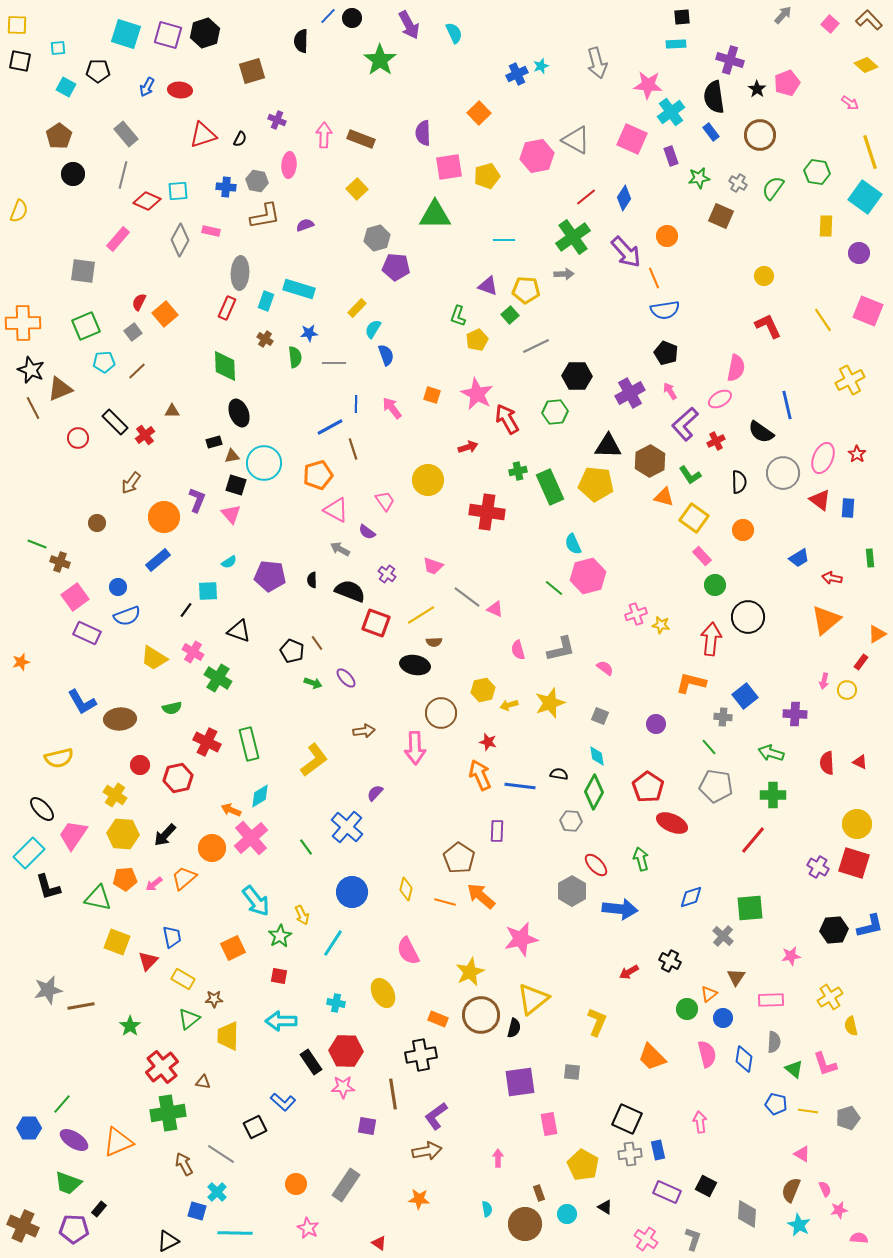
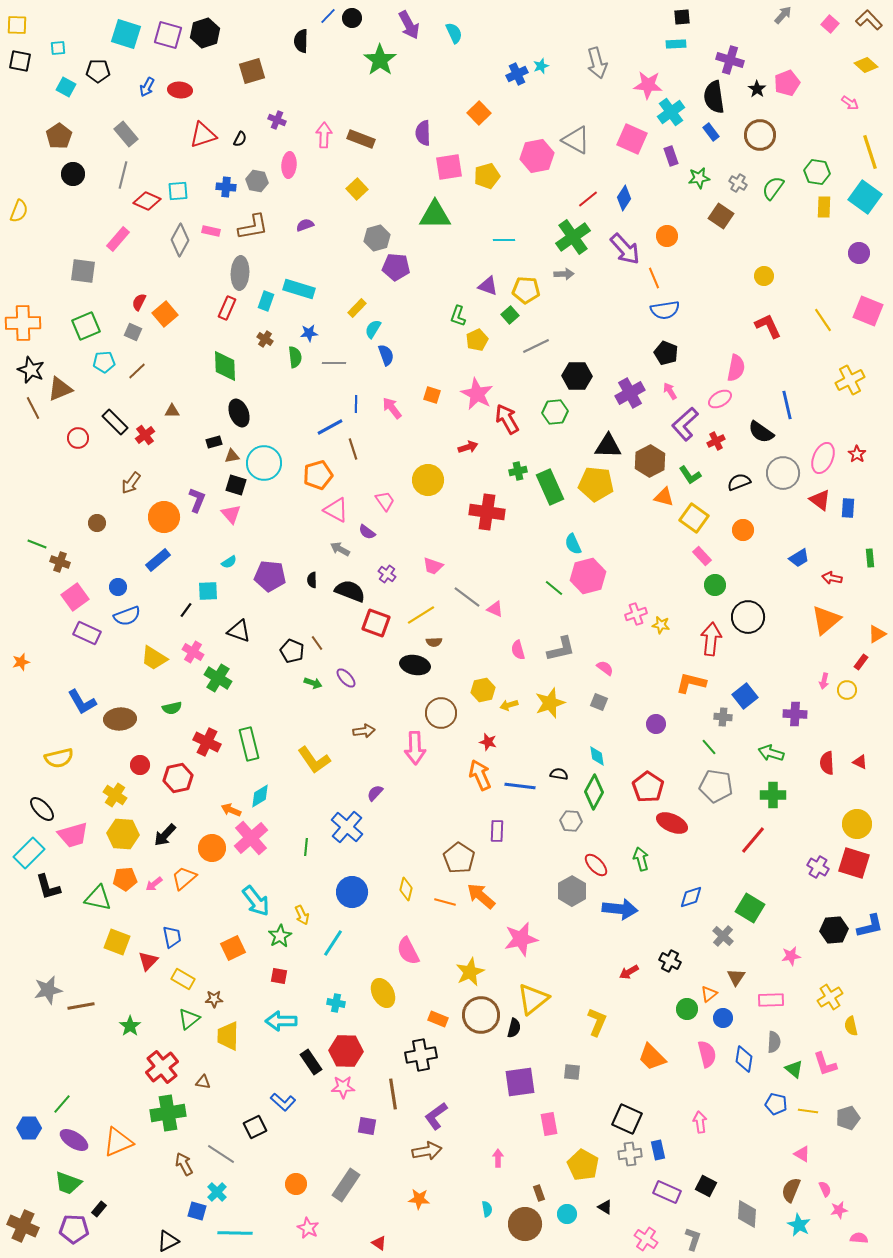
red line at (586, 197): moved 2 px right, 2 px down
brown L-shape at (265, 216): moved 12 px left, 11 px down
brown square at (721, 216): rotated 10 degrees clockwise
yellow rectangle at (826, 226): moved 2 px left, 19 px up
purple arrow at (626, 252): moved 1 px left, 3 px up
gray square at (133, 332): rotated 30 degrees counterclockwise
black semicircle at (739, 482): rotated 110 degrees counterclockwise
gray square at (600, 716): moved 1 px left, 14 px up
yellow L-shape at (314, 760): rotated 92 degrees clockwise
pink trapezoid at (73, 835): rotated 140 degrees counterclockwise
green line at (306, 847): rotated 42 degrees clockwise
green square at (750, 908): rotated 36 degrees clockwise
